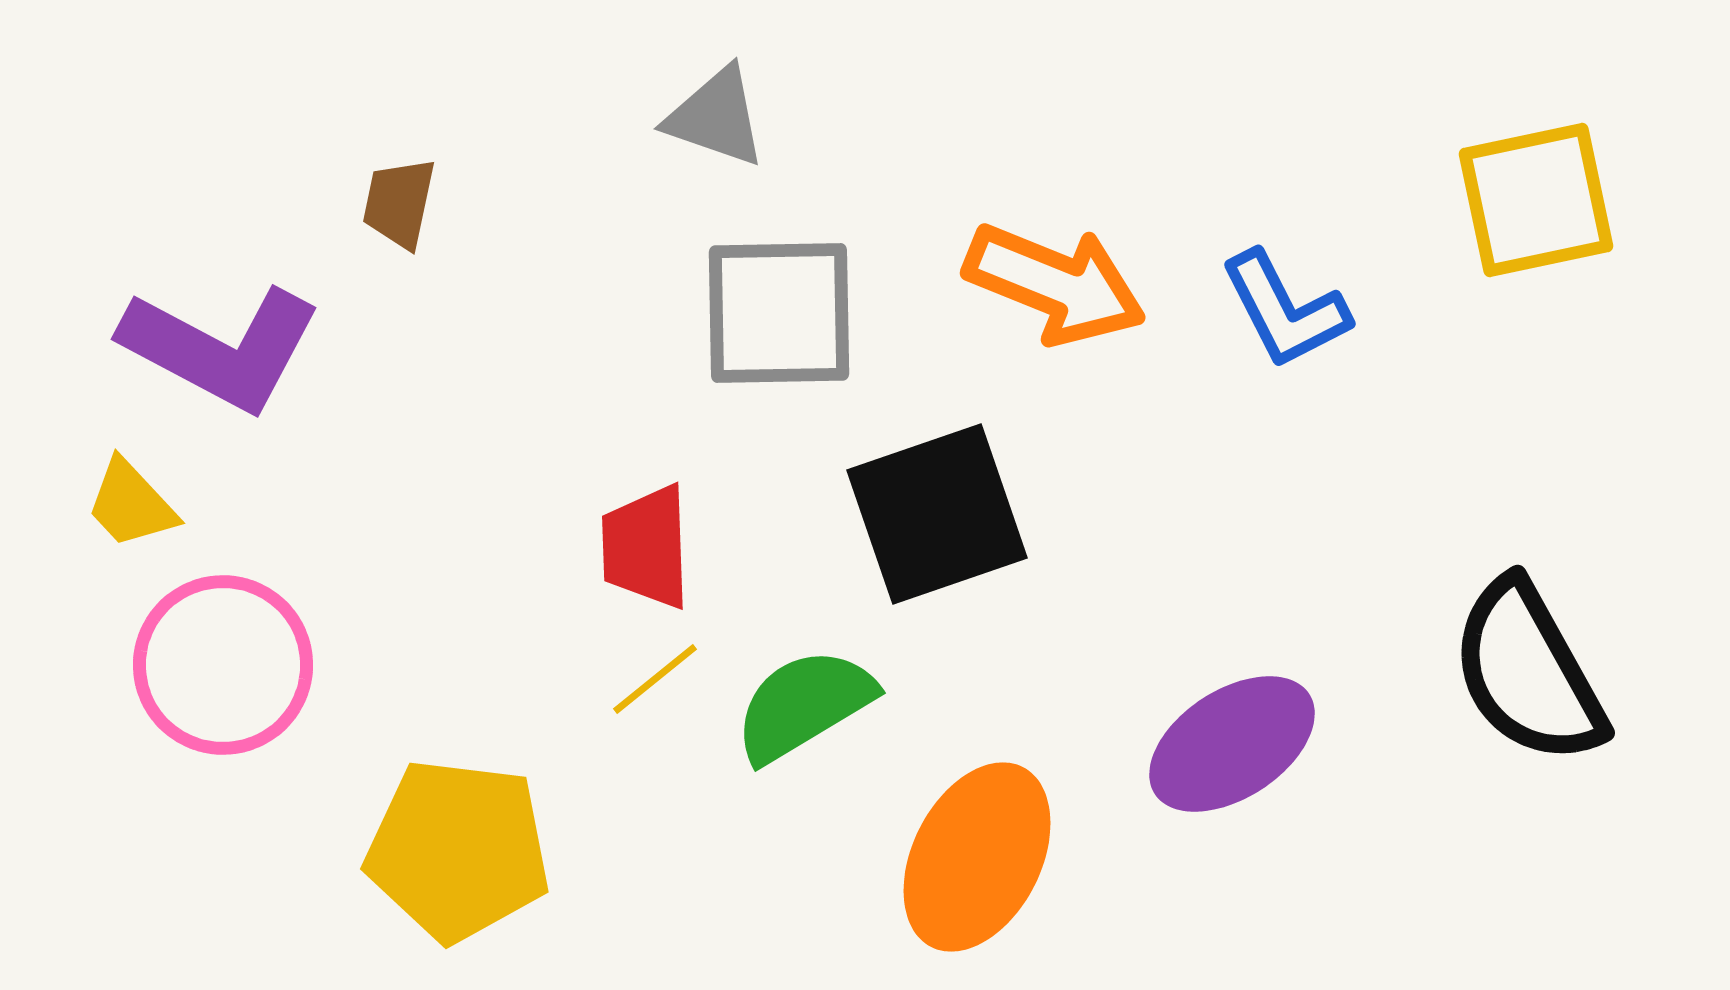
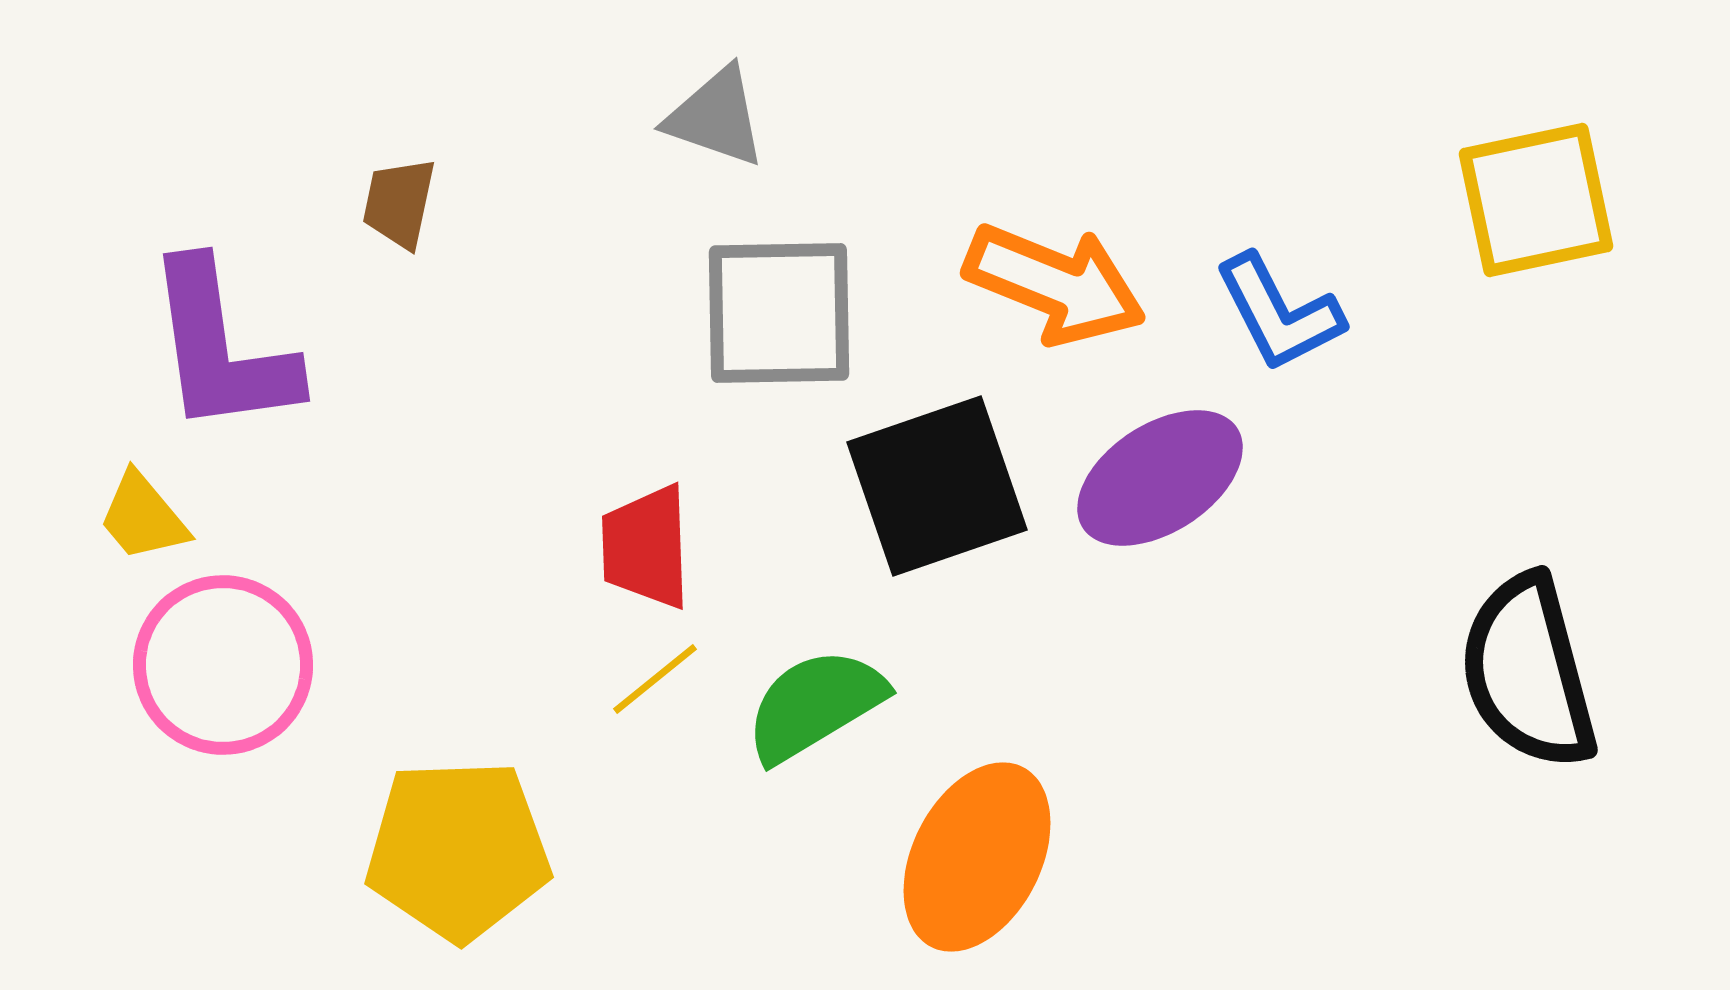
blue L-shape: moved 6 px left, 3 px down
purple L-shape: rotated 54 degrees clockwise
yellow trapezoid: moved 12 px right, 13 px down; rotated 3 degrees clockwise
black square: moved 28 px up
black semicircle: rotated 14 degrees clockwise
green semicircle: moved 11 px right
purple ellipse: moved 72 px left, 266 px up
yellow pentagon: rotated 9 degrees counterclockwise
